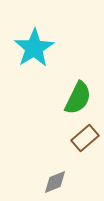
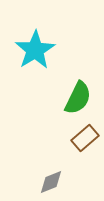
cyan star: moved 1 px right, 2 px down
gray diamond: moved 4 px left
